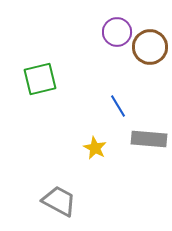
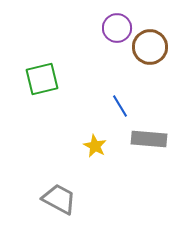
purple circle: moved 4 px up
green square: moved 2 px right
blue line: moved 2 px right
yellow star: moved 2 px up
gray trapezoid: moved 2 px up
